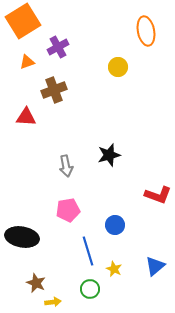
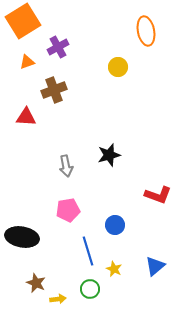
yellow arrow: moved 5 px right, 3 px up
